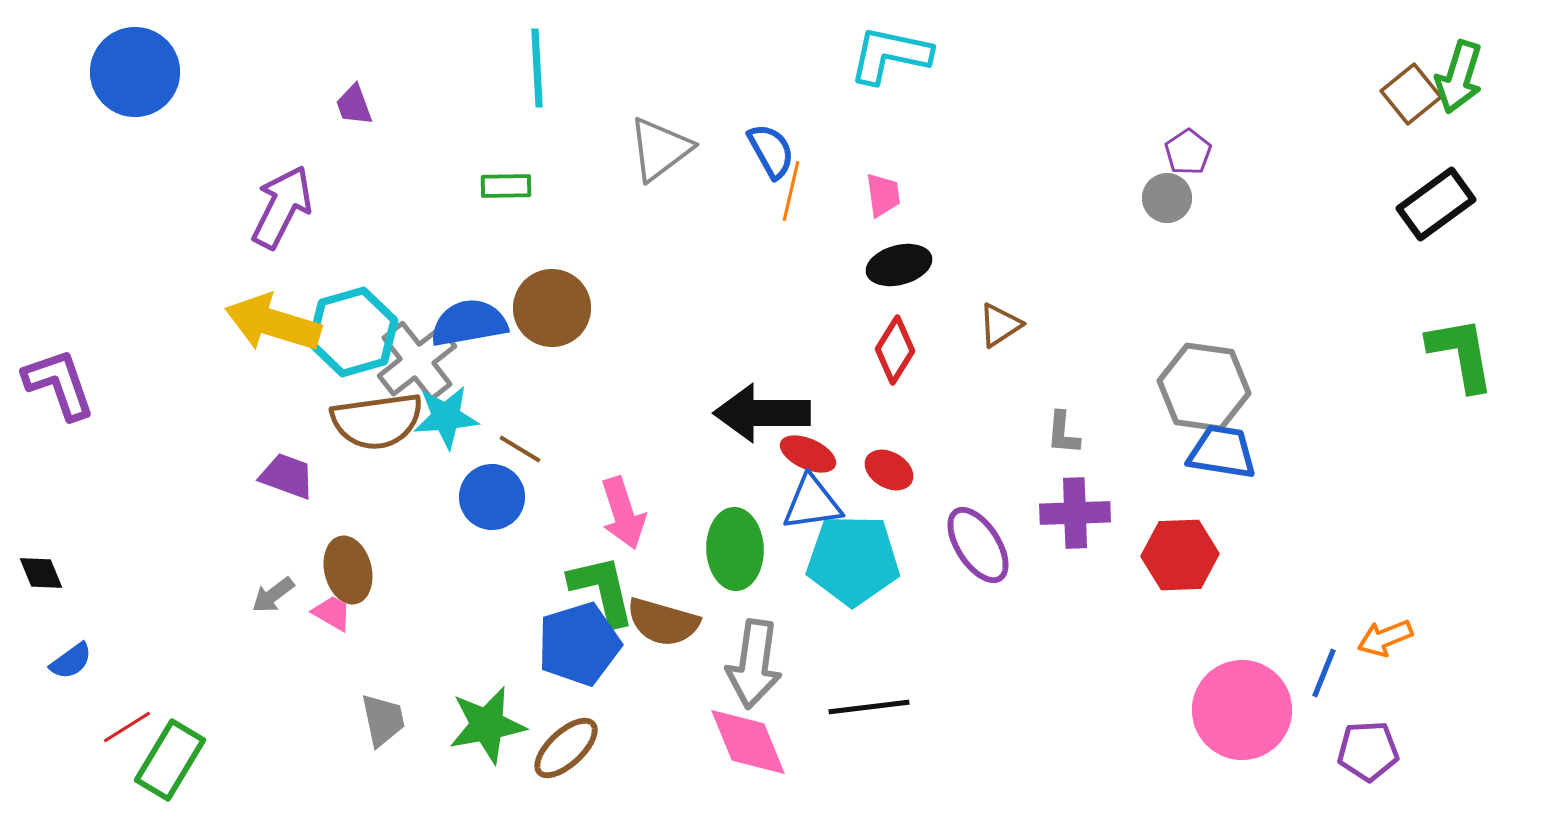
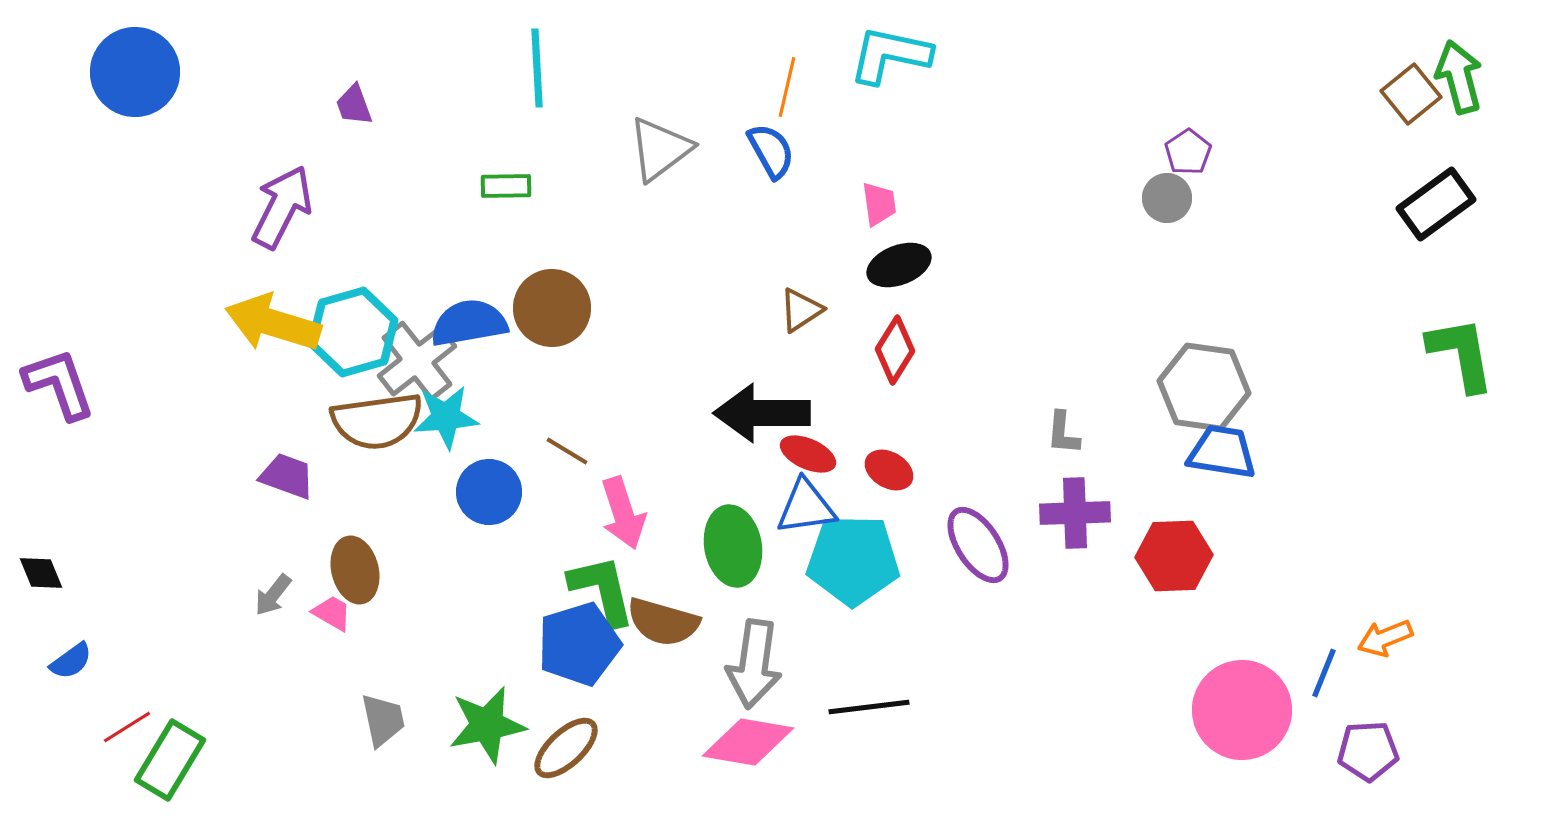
green arrow at (1459, 77): rotated 148 degrees clockwise
orange line at (791, 191): moved 4 px left, 104 px up
pink trapezoid at (883, 195): moved 4 px left, 9 px down
black ellipse at (899, 265): rotated 6 degrees counterclockwise
brown triangle at (1000, 325): moved 199 px left, 15 px up
brown line at (520, 449): moved 47 px right, 2 px down
blue circle at (492, 497): moved 3 px left, 5 px up
blue triangle at (812, 503): moved 6 px left, 4 px down
green ellipse at (735, 549): moved 2 px left, 3 px up; rotated 8 degrees counterclockwise
red hexagon at (1180, 555): moved 6 px left, 1 px down
brown ellipse at (348, 570): moved 7 px right
gray arrow at (273, 595): rotated 15 degrees counterclockwise
pink diamond at (748, 742): rotated 58 degrees counterclockwise
